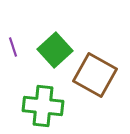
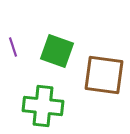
green square: moved 2 px right, 1 px down; rotated 28 degrees counterclockwise
brown square: moved 9 px right; rotated 21 degrees counterclockwise
